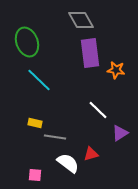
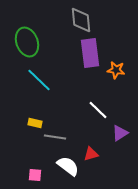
gray diamond: rotated 24 degrees clockwise
white semicircle: moved 3 px down
